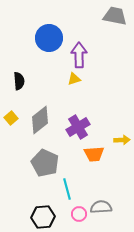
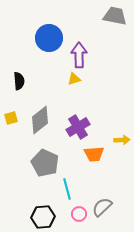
yellow square: rotated 24 degrees clockwise
gray semicircle: moved 1 px right; rotated 40 degrees counterclockwise
